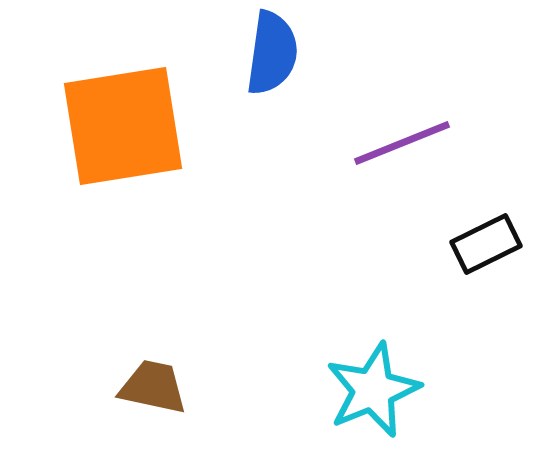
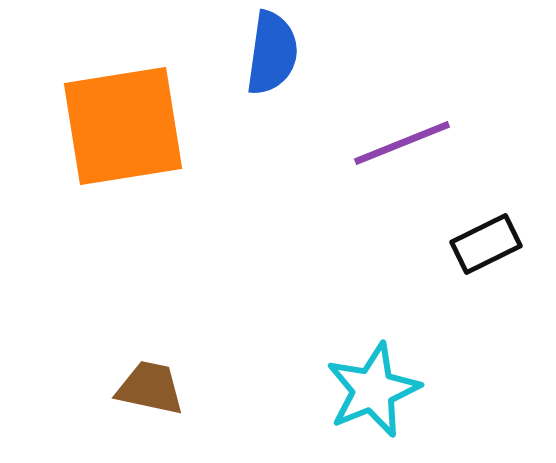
brown trapezoid: moved 3 px left, 1 px down
